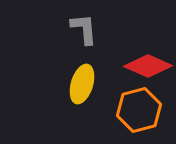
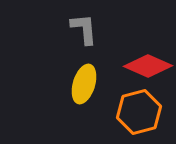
yellow ellipse: moved 2 px right
orange hexagon: moved 2 px down
